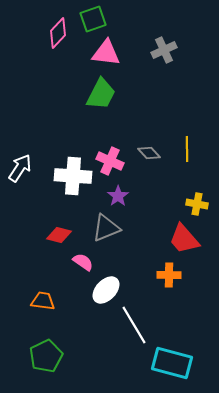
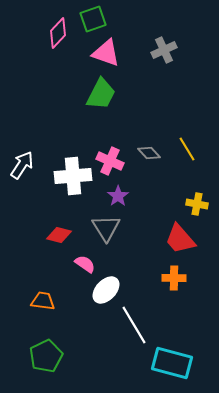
pink triangle: rotated 12 degrees clockwise
yellow line: rotated 30 degrees counterclockwise
white arrow: moved 2 px right, 3 px up
white cross: rotated 9 degrees counterclockwise
gray triangle: rotated 40 degrees counterclockwise
red trapezoid: moved 4 px left
pink semicircle: moved 2 px right, 2 px down
orange cross: moved 5 px right, 3 px down
